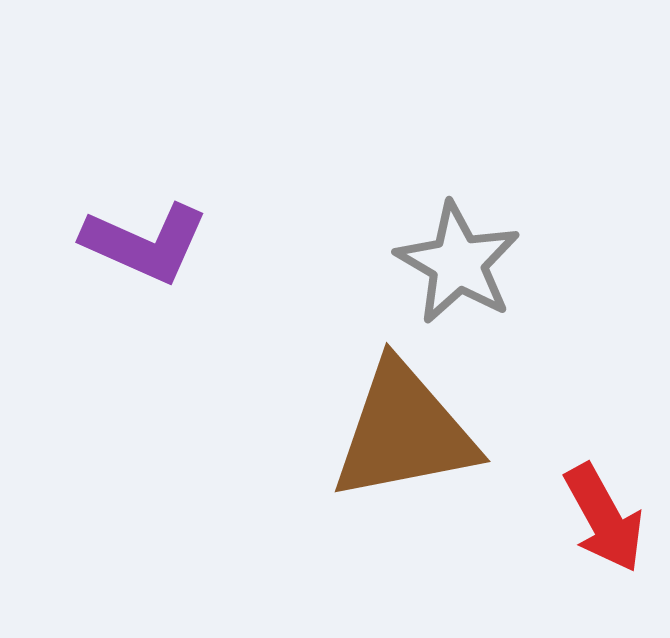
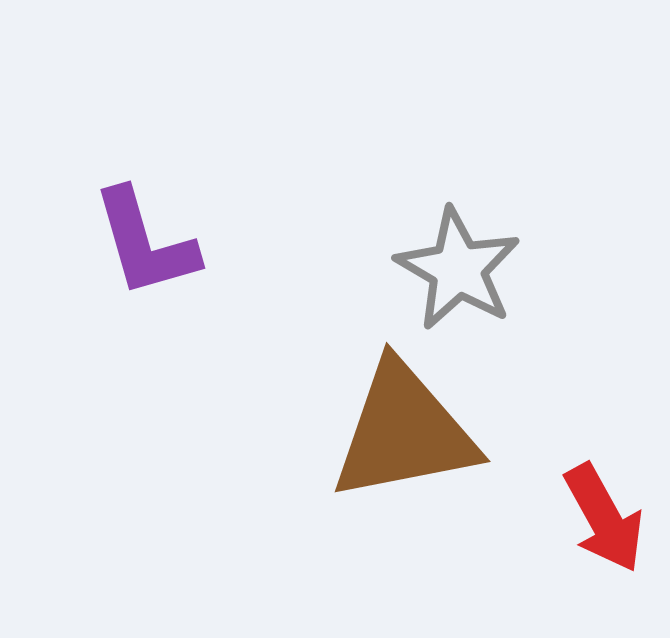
purple L-shape: rotated 50 degrees clockwise
gray star: moved 6 px down
